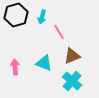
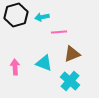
cyan arrow: rotated 64 degrees clockwise
pink line: rotated 63 degrees counterclockwise
brown triangle: moved 2 px up
cyan cross: moved 2 px left
